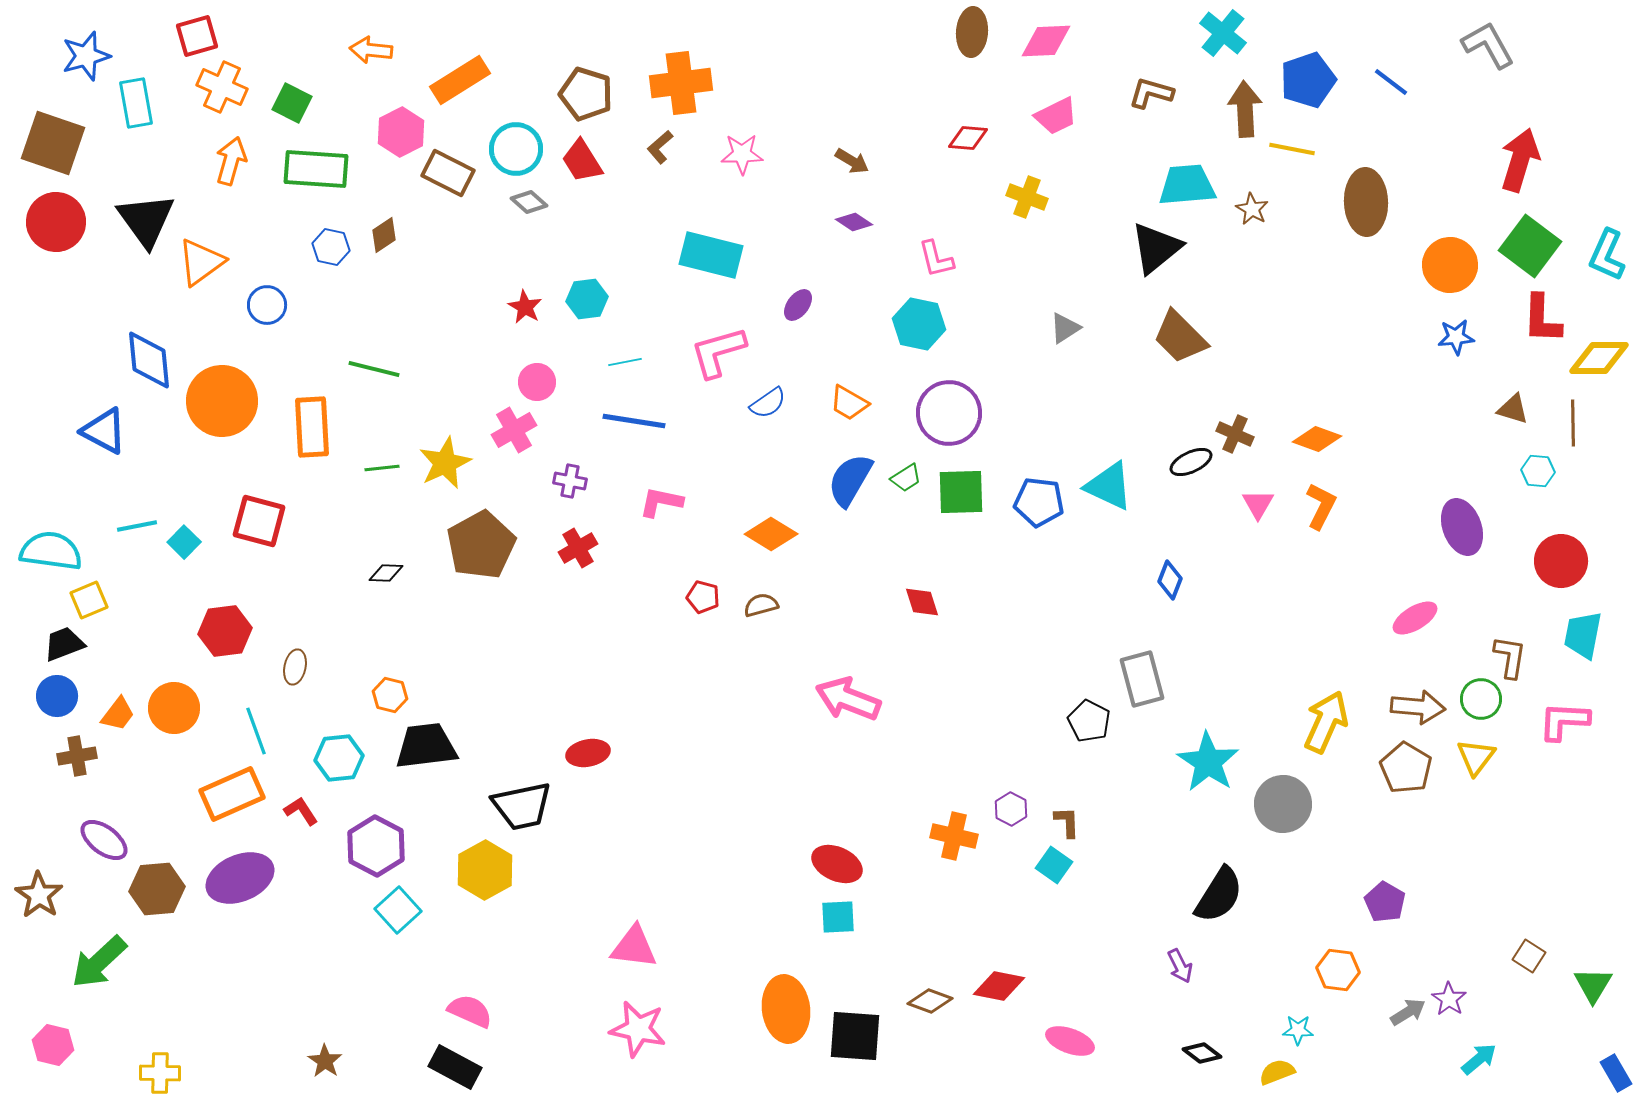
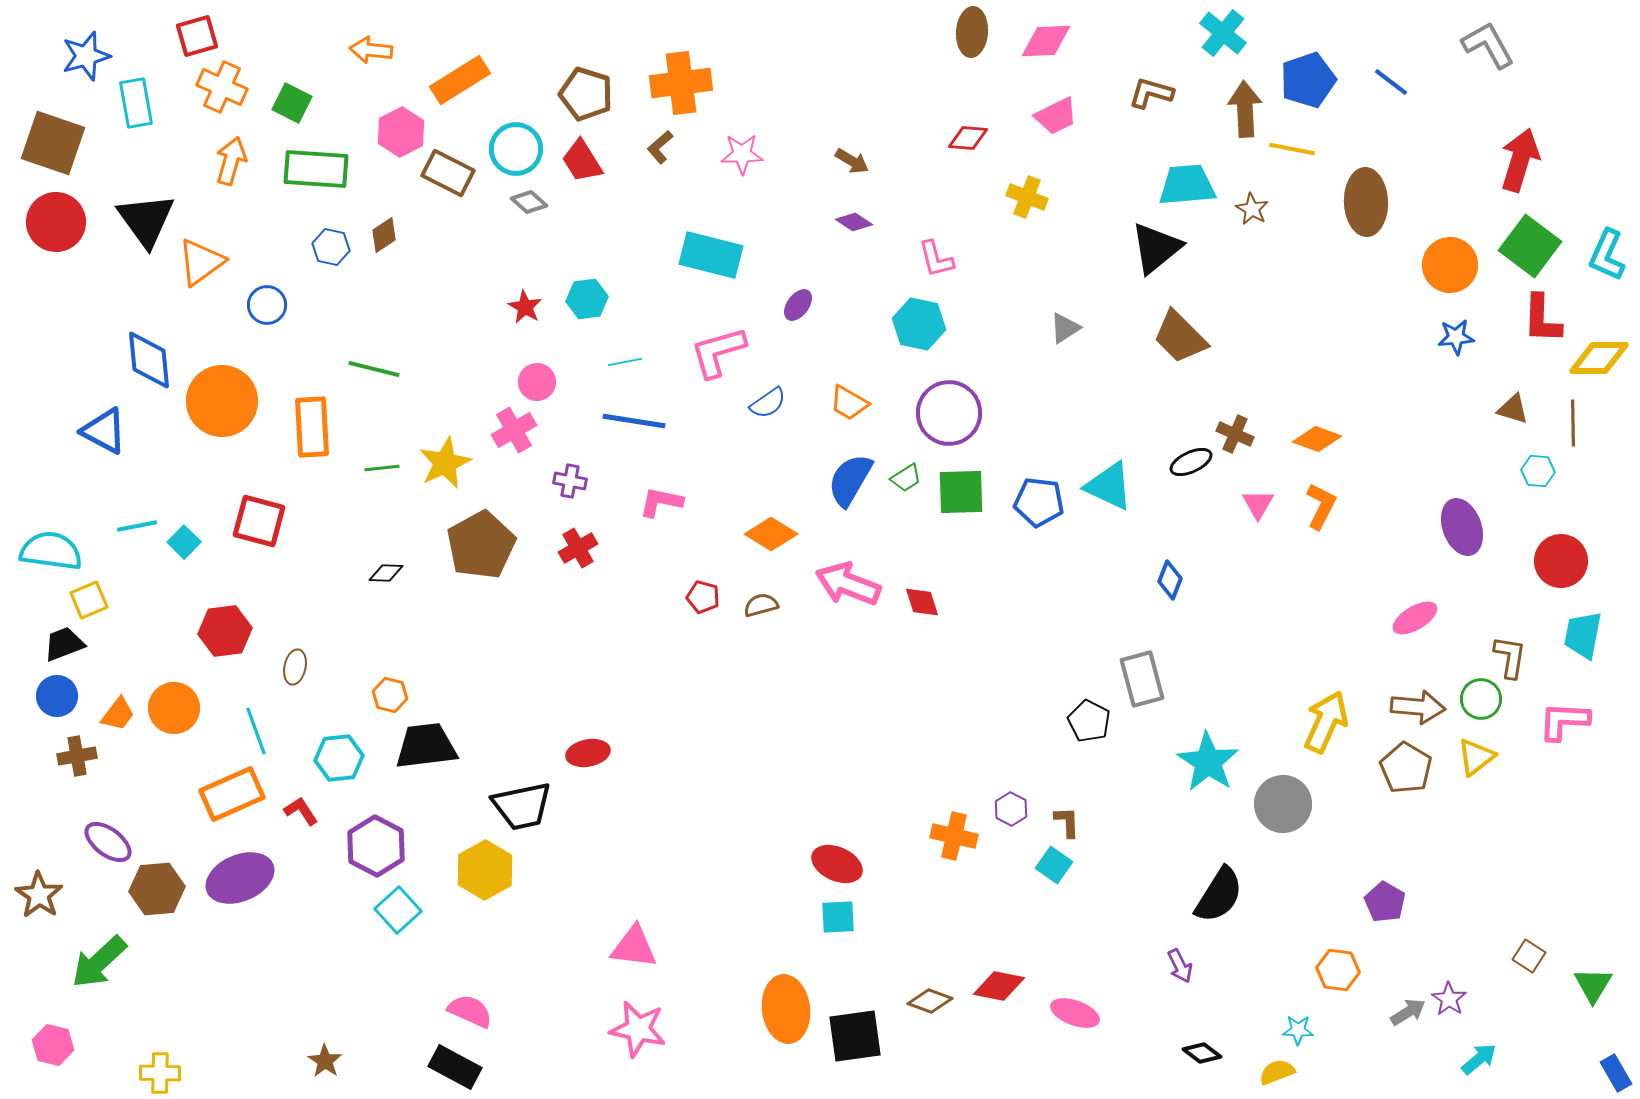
pink arrow at (848, 699): moved 115 px up
yellow triangle at (1476, 757): rotated 15 degrees clockwise
purple ellipse at (104, 840): moved 4 px right, 2 px down
black square at (855, 1036): rotated 12 degrees counterclockwise
pink ellipse at (1070, 1041): moved 5 px right, 28 px up
